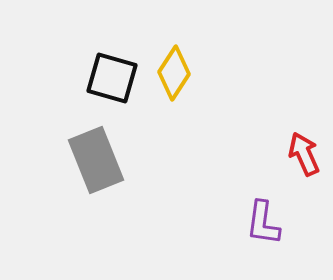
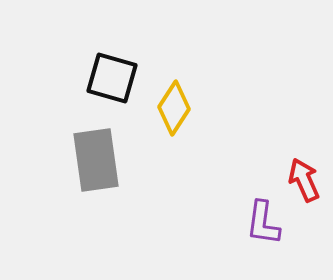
yellow diamond: moved 35 px down
red arrow: moved 26 px down
gray rectangle: rotated 14 degrees clockwise
